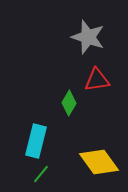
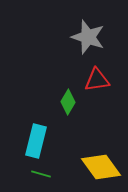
green diamond: moved 1 px left, 1 px up
yellow diamond: moved 2 px right, 5 px down
green line: rotated 66 degrees clockwise
